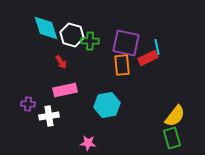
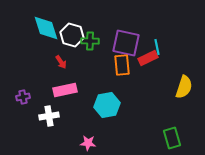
purple cross: moved 5 px left, 7 px up; rotated 16 degrees counterclockwise
yellow semicircle: moved 9 px right, 29 px up; rotated 20 degrees counterclockwise
